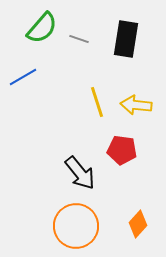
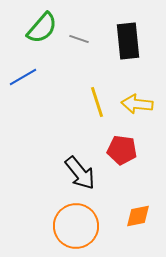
black rectangle: moved 2 px right, 2 px down; rotated 15 degrees counterclockwise
yellow arrow: moved 1 px right, 1 px up
orange diamond: moved 8 px up; rotated 36 degrees clockwise
